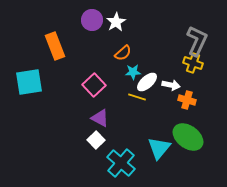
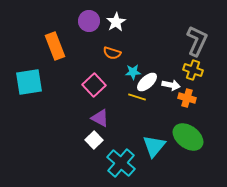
purple circle: moved 3 px left, 1 px down
orange semicircle: moved 11 px left; rotated 60 degrees clockwise
yellow cross: moved 7 px down
orange cross: moved 2 px up
white square: moved 2 px left
cyan triangle: moved 5 px left, 2 px up
